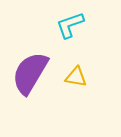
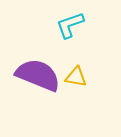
purple semicircle: moved 8 px right, 2 px down; rotated 81 degrees clockwise
